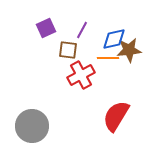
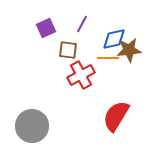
purple line: moved 6 px up
